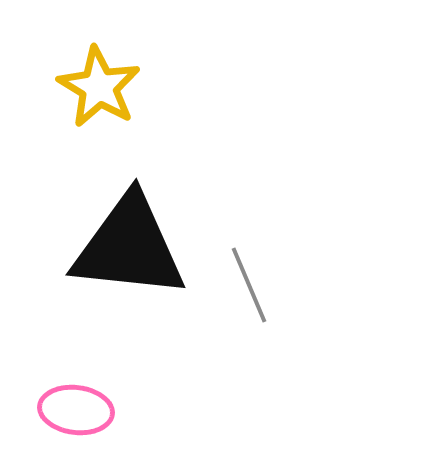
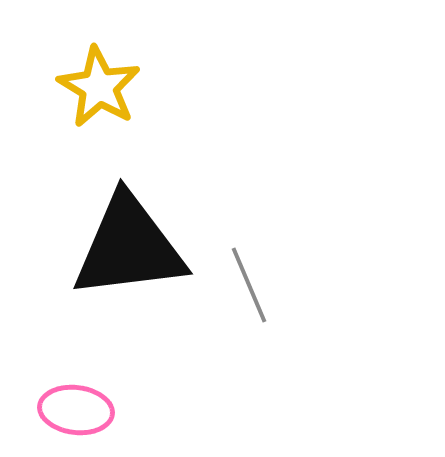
black triangle: rotated 13 degrees counterclockwise
